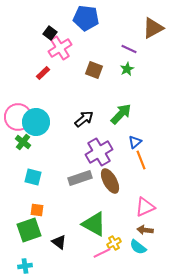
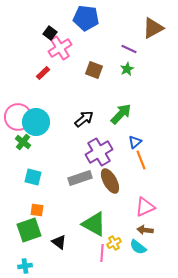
pink line: rotated 60 degrees counterclockwise
